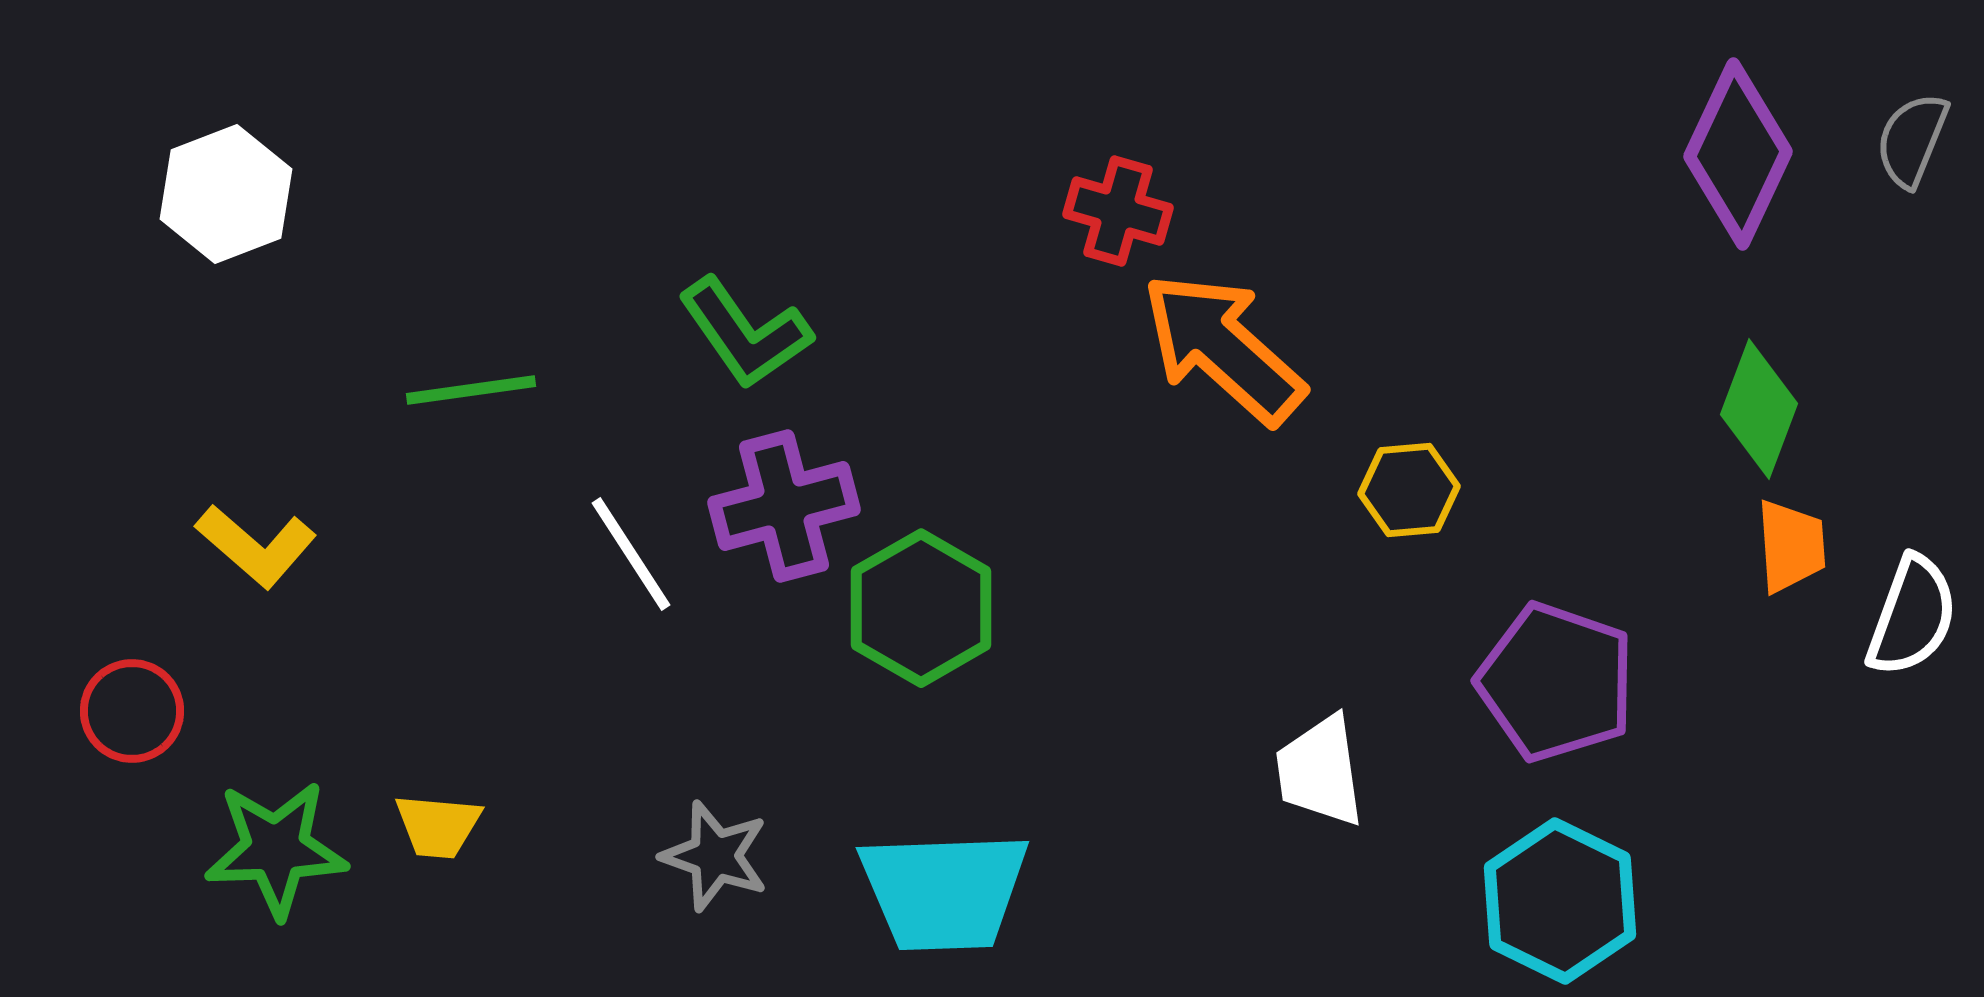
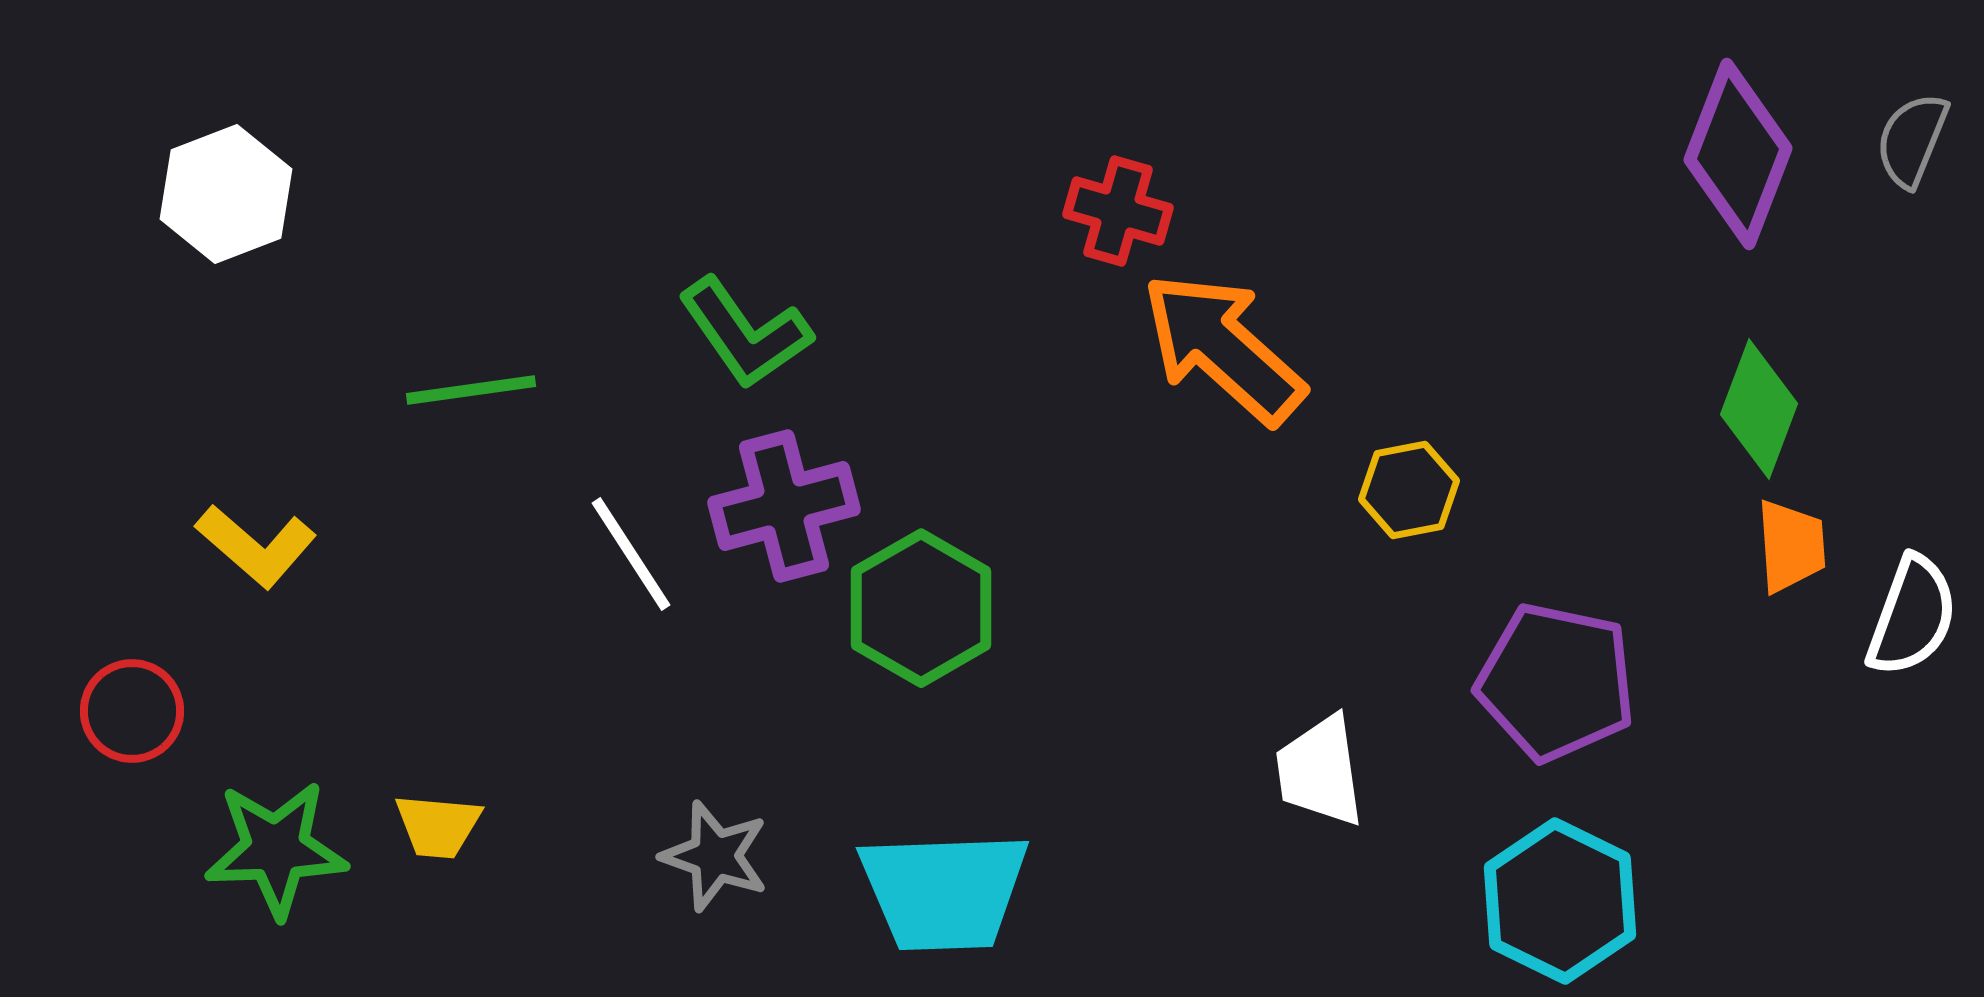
purple diamond: rotated 4 degrees counterclockwise
yellow hexagon: rotated 6 degrees counterclockwise
purple pentagon: rotated 7 degrees counterclockwise
